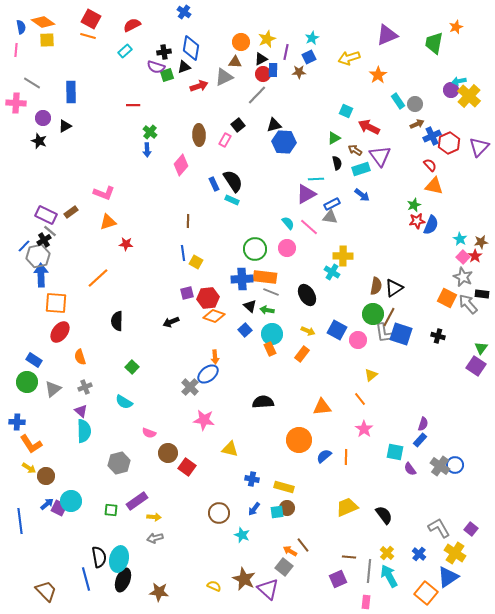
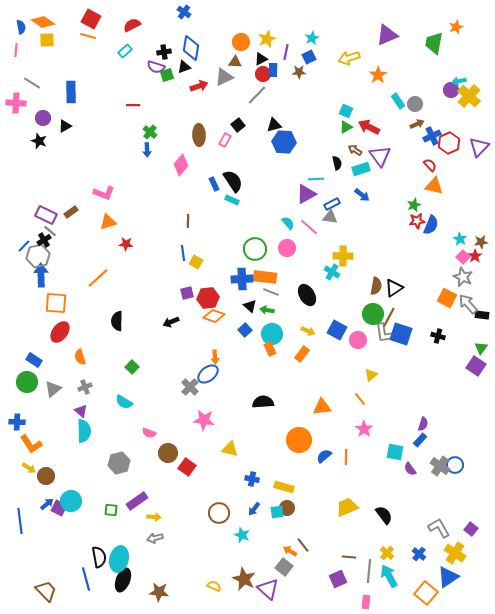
green triangle at (334, 138): moved 12 px right, 11 px up
black rectangle at (482, 294): moved 21 px down
